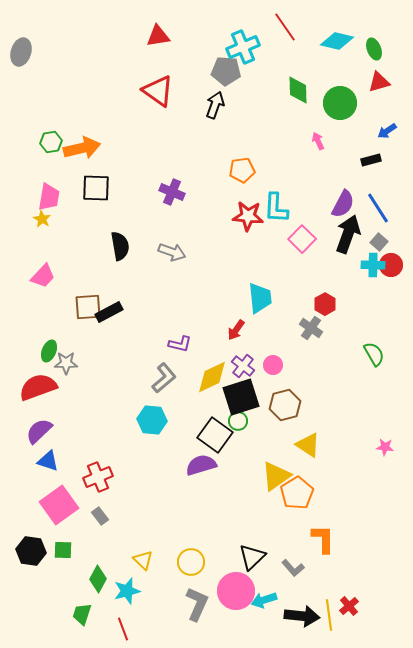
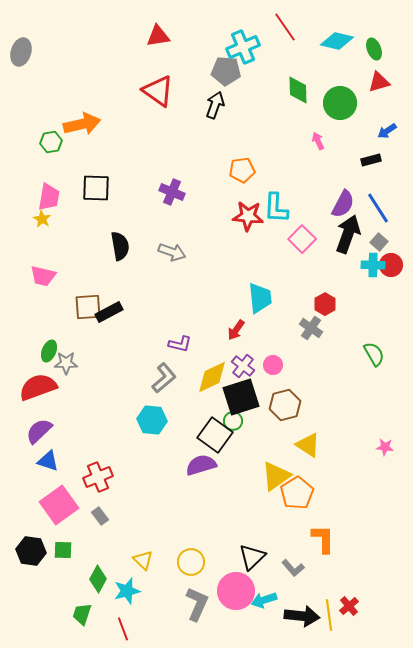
orange arrow at (82, 148): moved 24 px up
pink trapezoid at (43, 276): rotated 60 degrees clockwise
green circle at (238, 421): moved 5 px left
